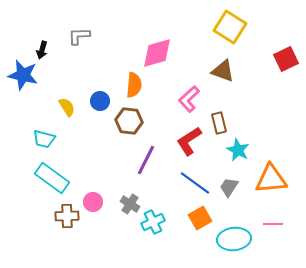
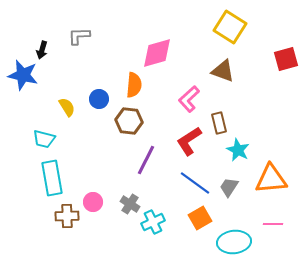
red square: rotated 10 degrees clockwise
blue circle: moved 1 px left, 2 px up
cyan rectangle: rotated 44 degrees clockwise
cyan ellipse: moved 3 px down
